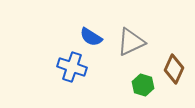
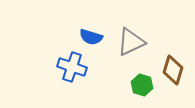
blue semicircle: rotated 15 degrees counterclockwise
brown diamond: moved 1 px left, 1 px down; rotated 8 degrees counterclockwise
green hexagon: moved 1 px left
